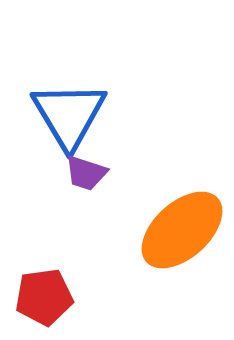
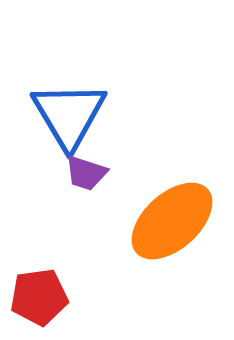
orange ellipse: moved 10 px left, 9 px up
red pentagon: moved 5 px left
